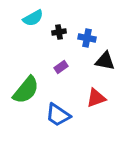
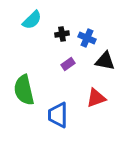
cyan semicircle: moved 1 px left, 2 px down; rotated 15 degrees counterclockwise
black cross: moved 3 px right, 2 px down
blue cross: rotated 12 degrees clockwise
purple rectangle: moved 7 px right, 3 px up
green semicircle: moved 2 px left; rotated 128 degrees clockwise
blue trapezoid: rotated 56 degrees clockwise
